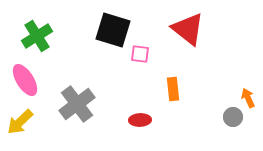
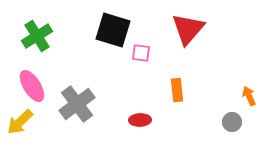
red triangle: rotated 33 degrees clockwise
pink square: moved 1 px right, 1 px up
pink ellipse: moved 7 px right, 6 px down
orange rectangle: moved 4 px right, 1 px down
orange arrow: moved 1 px right, 2 px up
gray circle: moved 1 px left, 5 px down
